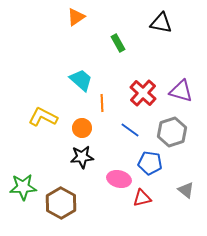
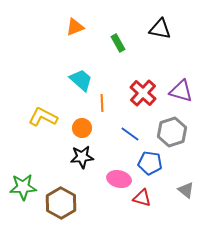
orange triangle: moved 1 px left, 10 px down; rotated 12 degrees clockwise
black triangle: moved 1 px left, 6 px down
blue line: moved 4 px down
red triangle: rotated 30 degrees clockwise
